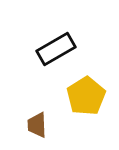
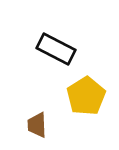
black rectangle: rotated 57 degrees clockwise
